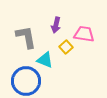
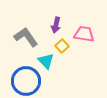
gray L-shape: rotated 25 degrees counterclockwise
yellow square: moved 4 px left, 1 px up
cyan triangle: moved 1 px right, 1 px down; rotated 24 degrees clockwise
